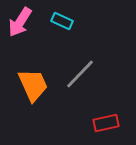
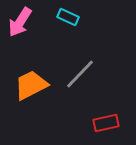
cyan rectangle: moved 6 px right, 4 px up
orange trapezoid: moved 2 px left; rotated 93 degrees counterclockwise
